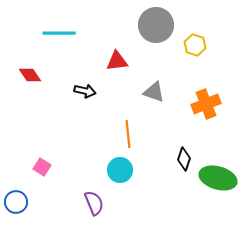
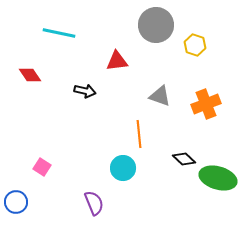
cyan line: rotated 12 degrees clockwise
gray triangle: moved 6 px right, 4 px down
orange line: moved 11 px right
black diamond: rotated 65 degrees counterclockwise
cyan circle: moved 3 px right, 2 px up
